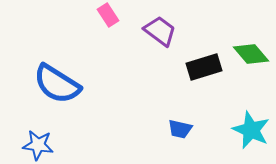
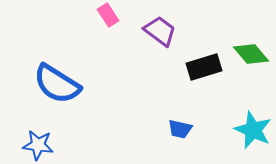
cyan star: moved 2 px right
